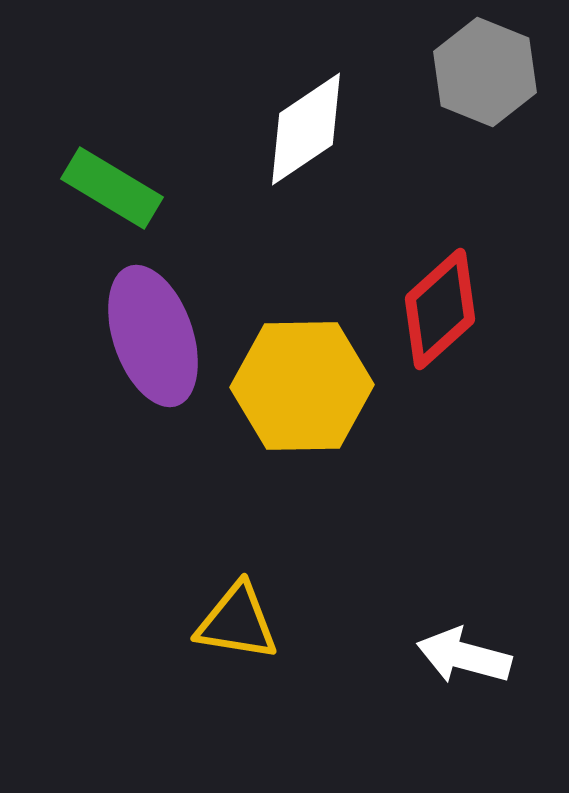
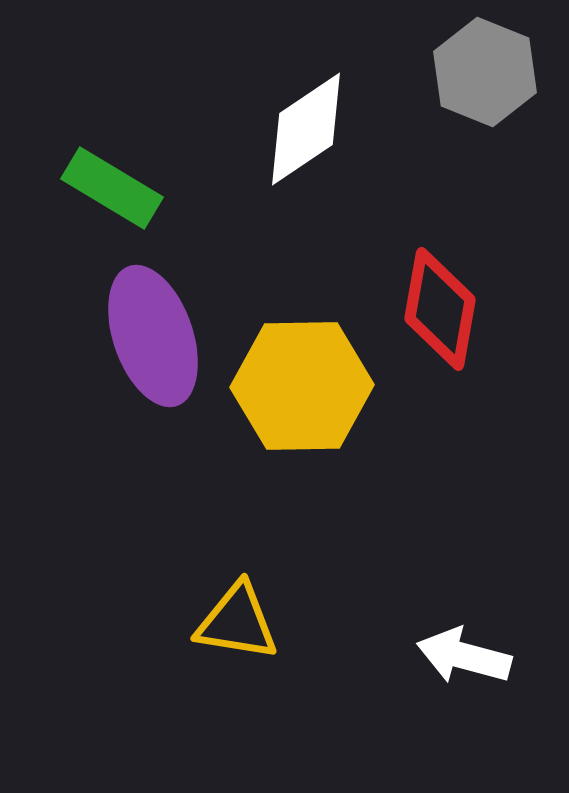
red diamond: rotated 38 degrees counterclockwise
